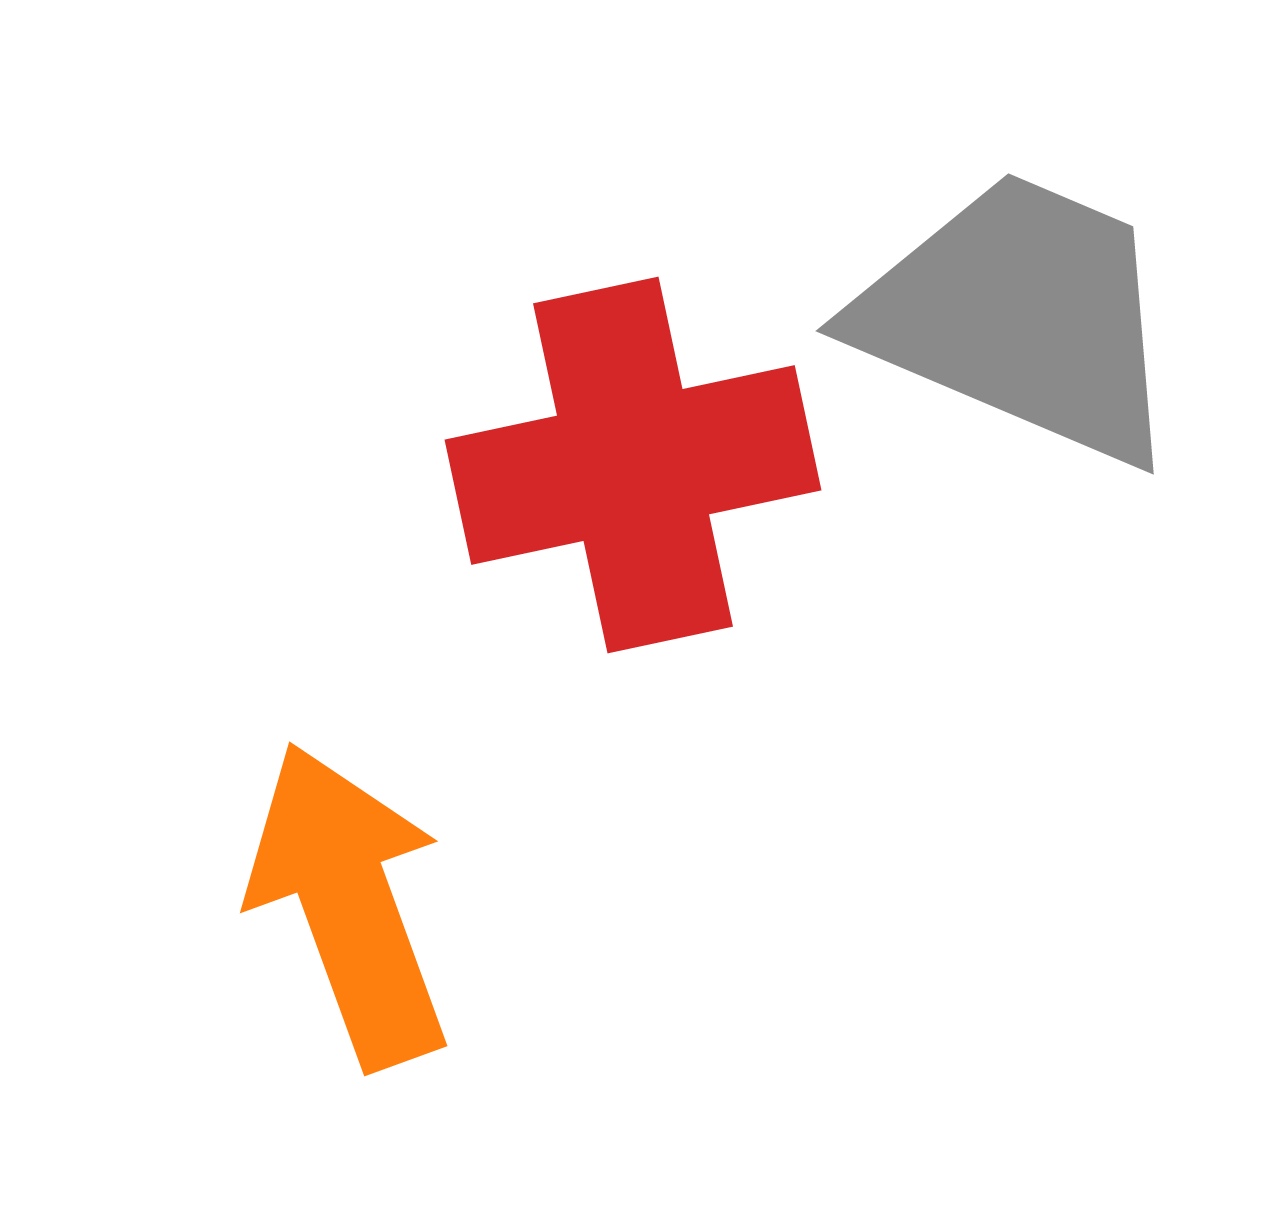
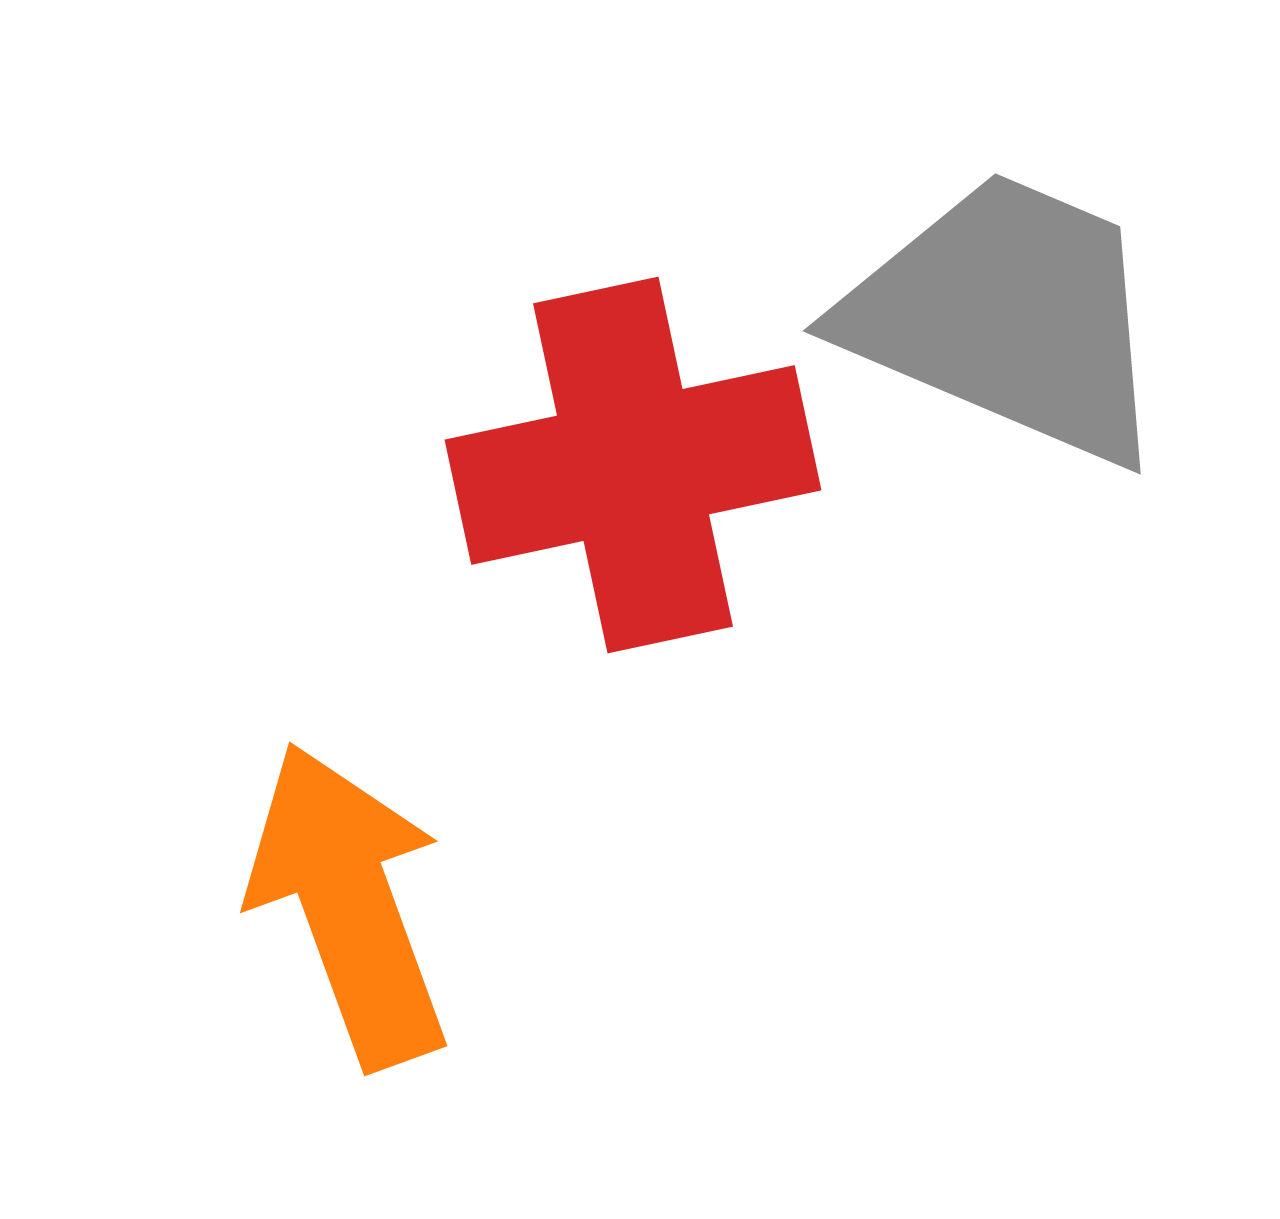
gray trapezoid: moved 13 px left
